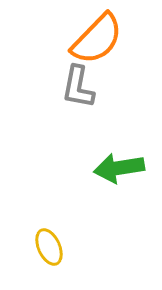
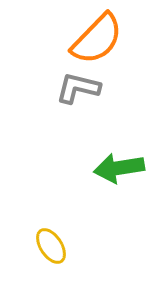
gray L-shape: moved 1 px down; rotated 93 degrees clockwise
yellow ellipse: moved 2 px right, 1 px up; rotated 9 degrees counterclockwise
